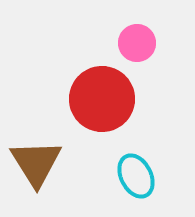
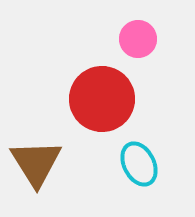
pink circle: moved 1 px right, 4 px up
cyan ellipse: moved 3 px right, 12 px up
